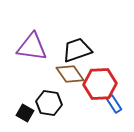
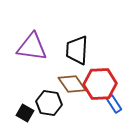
black trapezoid: rotated 68 degrees counterclockwise
brown diamond: moved 2 px right, 10 px down
